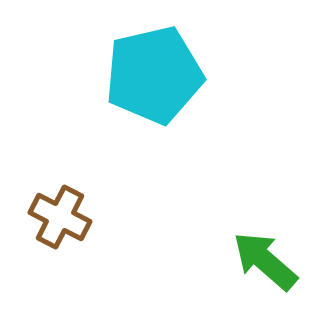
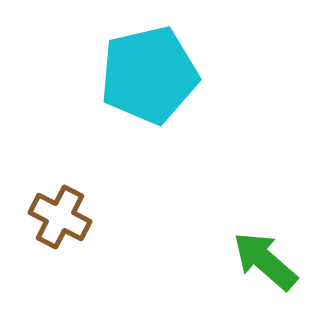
cyan pentagon: moved 5 px left
